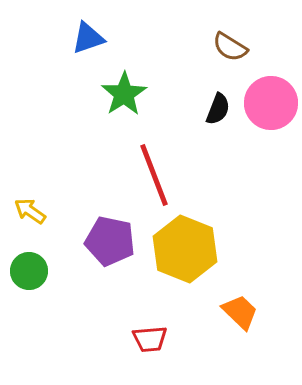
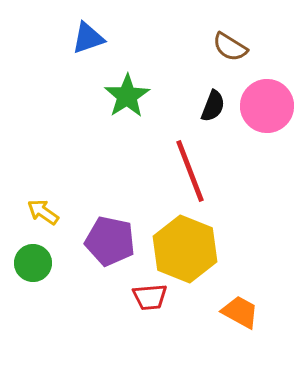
green star: moved 3 px right, 2 px down
pink circle: moved 4 px left, 3 px down
black semicircle: moved 5 px left, 3 px up
red line: moved 36 px right, 4 px up
yellow arrow: moved 13 px right, 1 px down
green circle: moved 4 px right, 8 px up
orange trapezoid: rotated 15 degrees counterclockwise
red trapezoid: moved 42 px up
